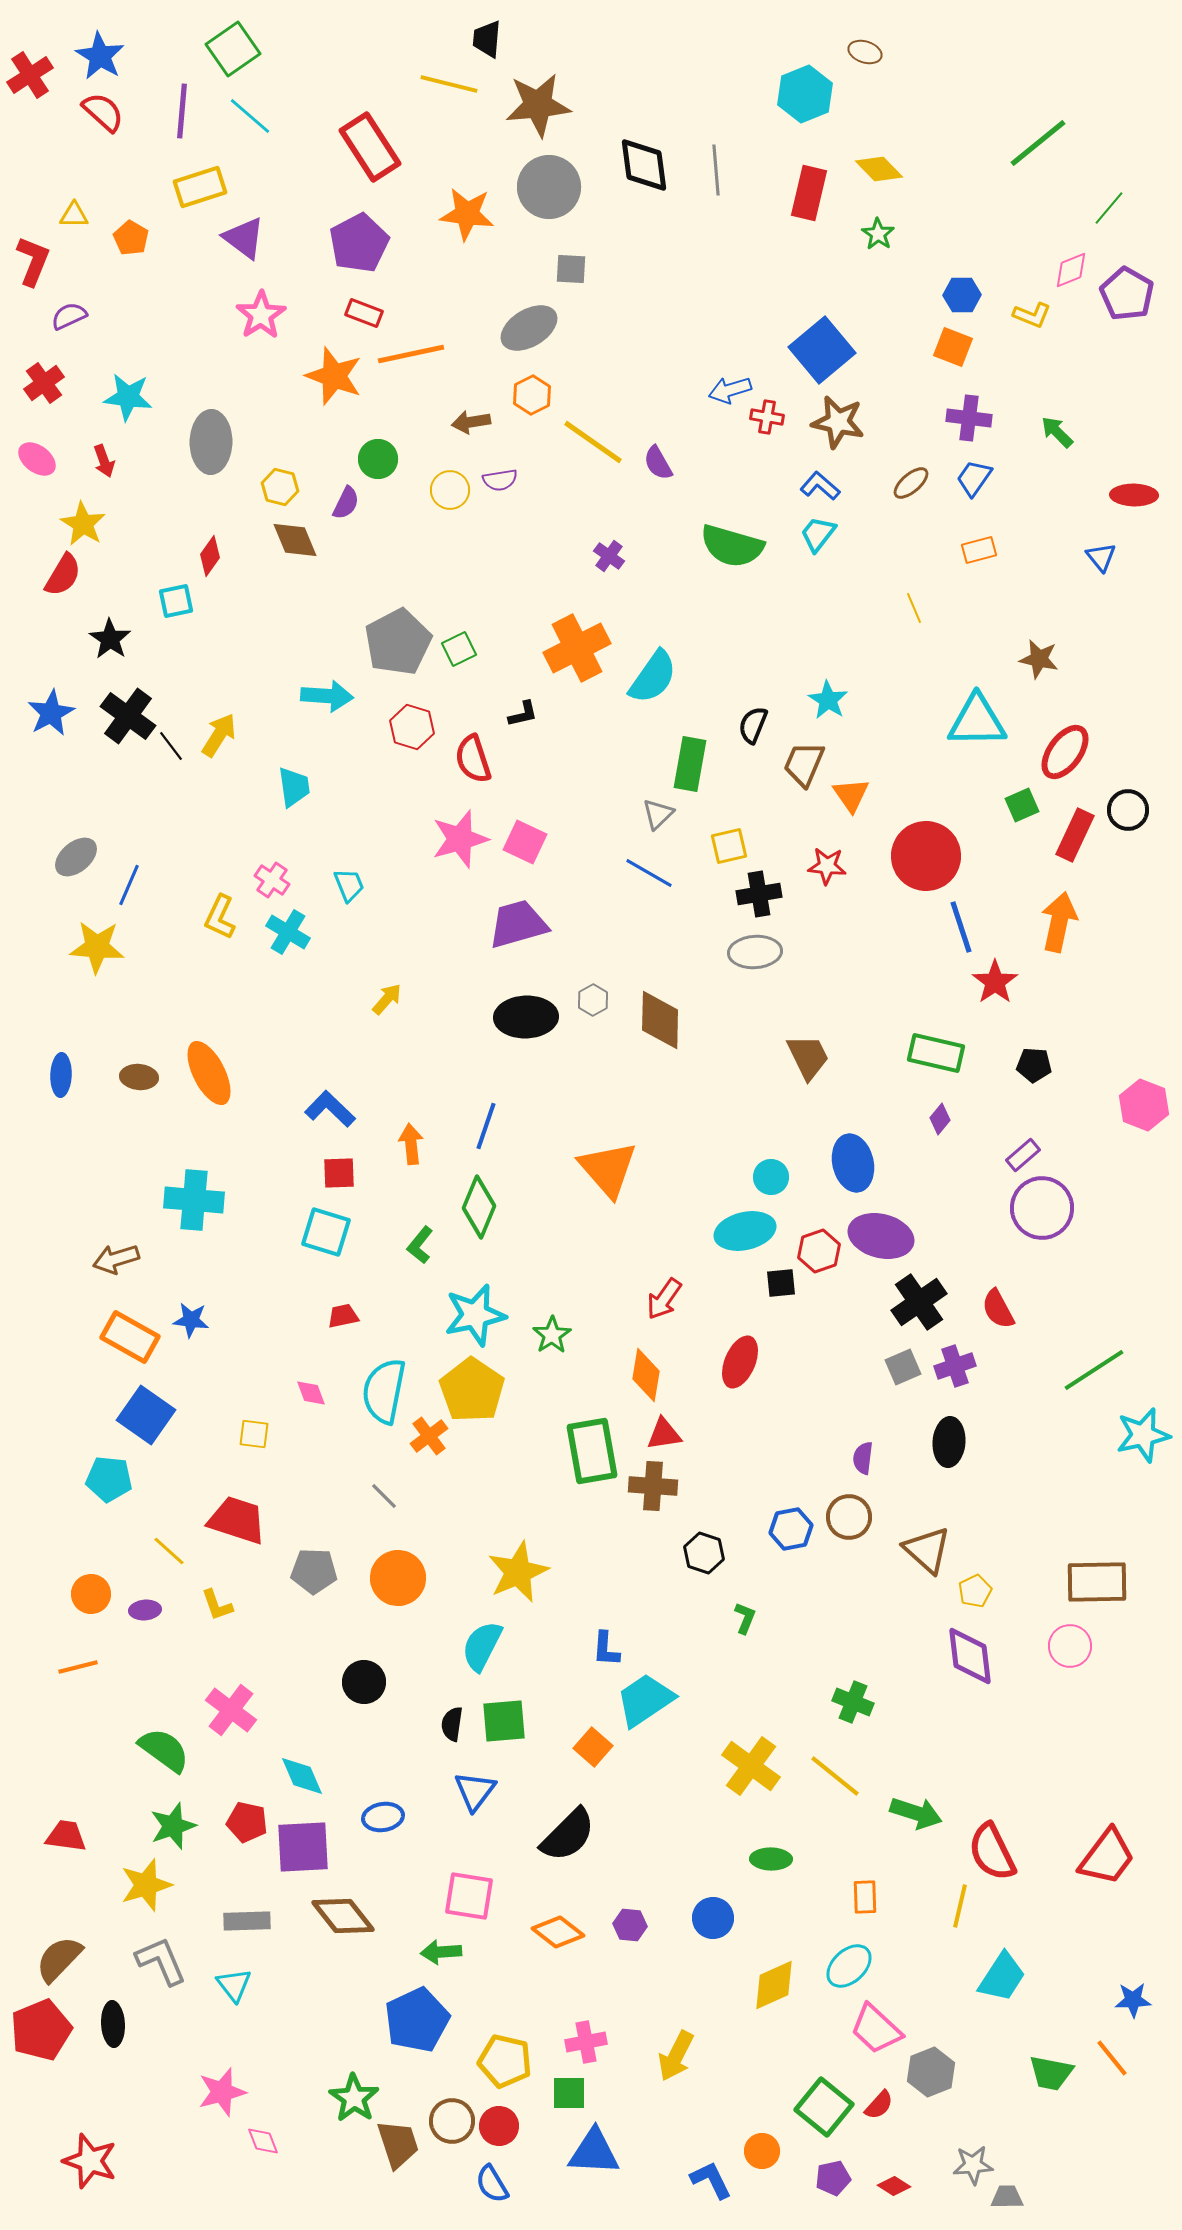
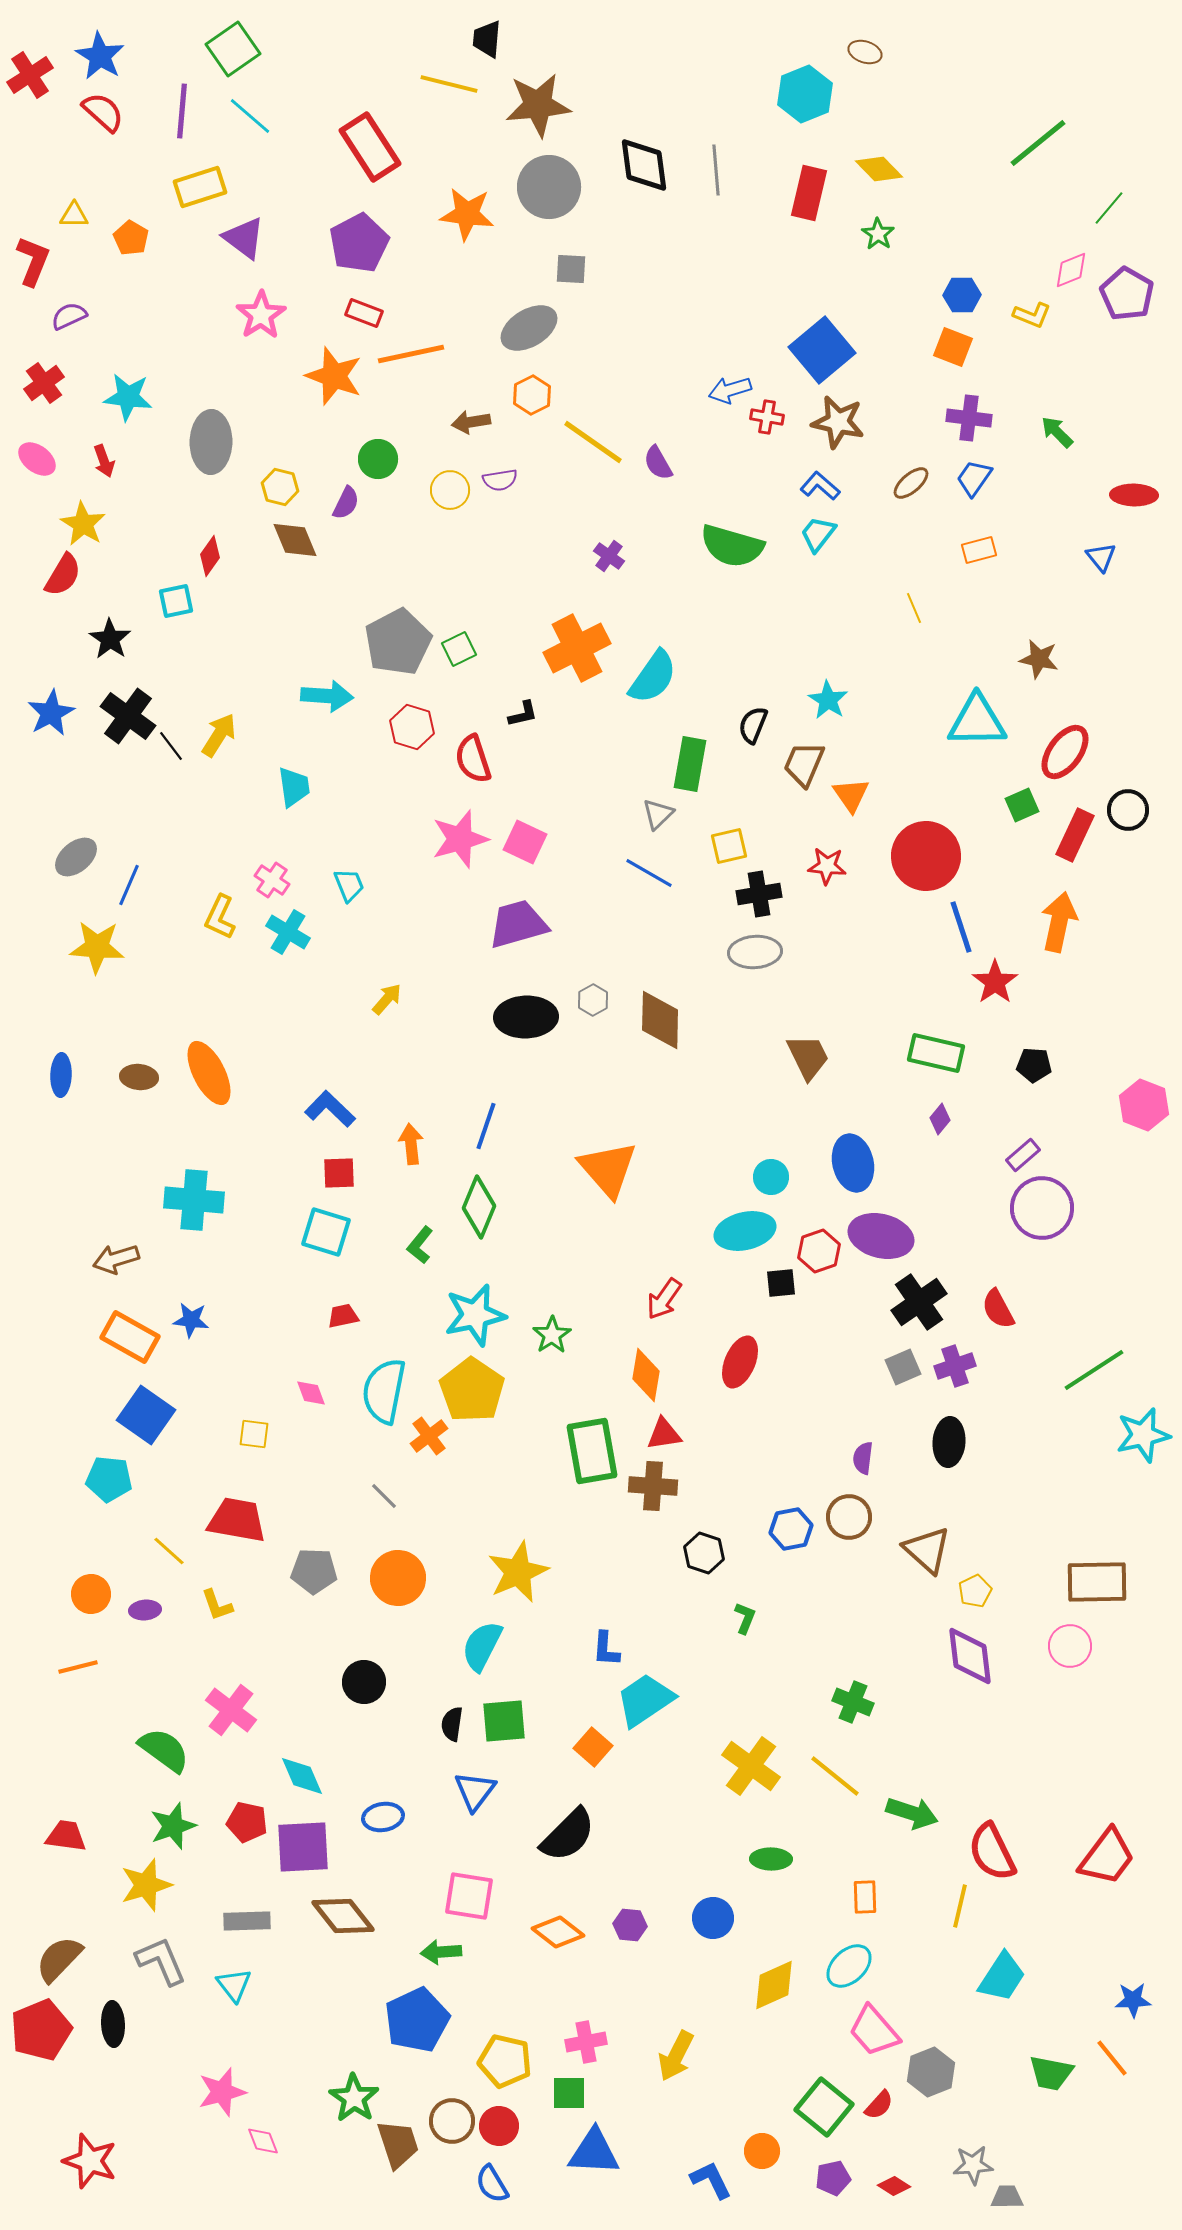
red trapezoid at (237, 1520): rotated 8 degrees counterclockwise
green arrow at (916, 1813): moved 4 px left
pink trapezoid at (876, 2029): moved 2 px left, 2 px down; rotated 6 degrees clockwise
